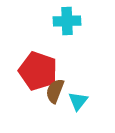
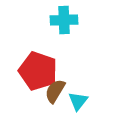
cyan cross: moved 3 px left, 1 px up
brown semicircle: rotated 10 degrees clockwise
